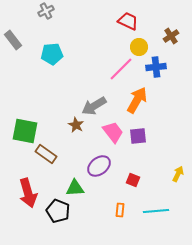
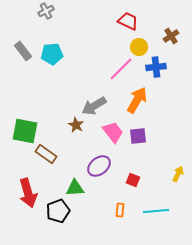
gray rectangle: moved 10 px right, 11 px down
black pentagon: rotated 30 degrees clockwise
